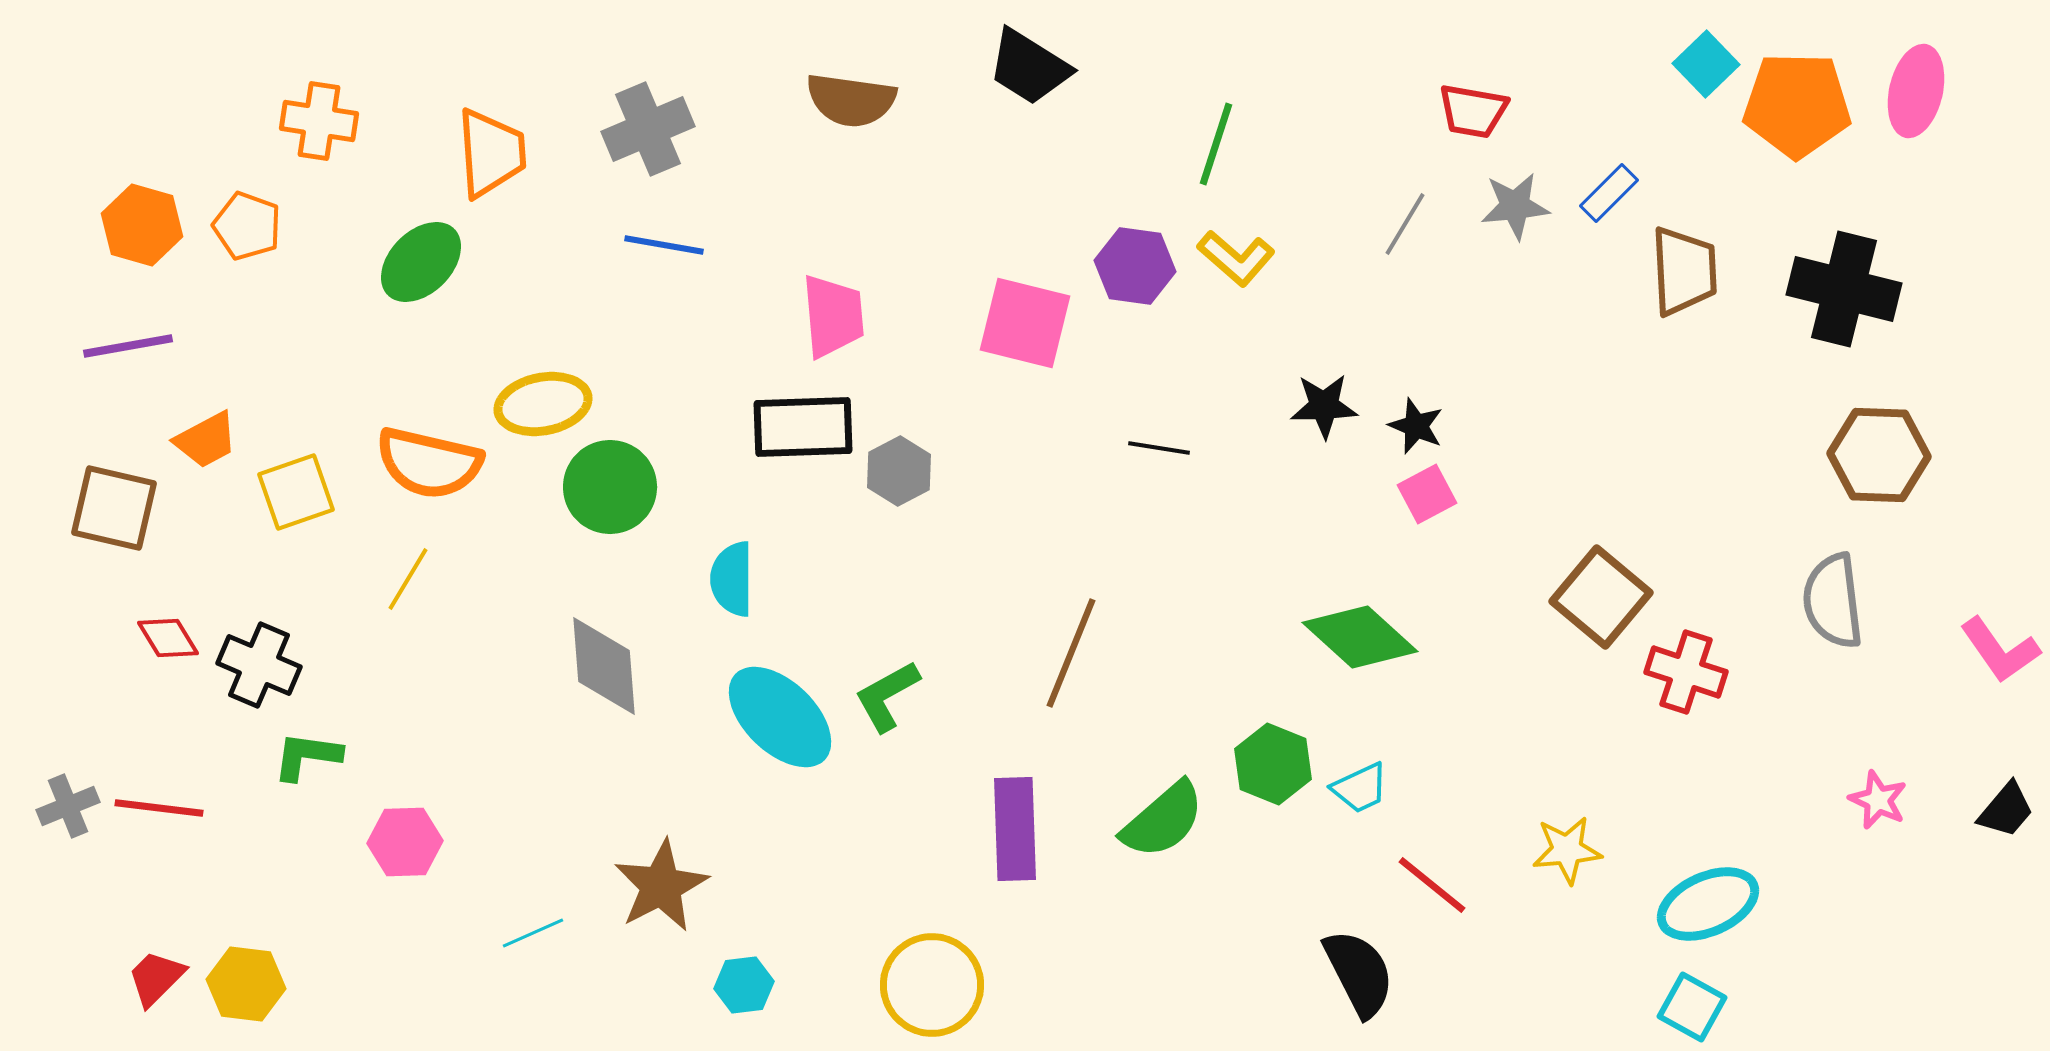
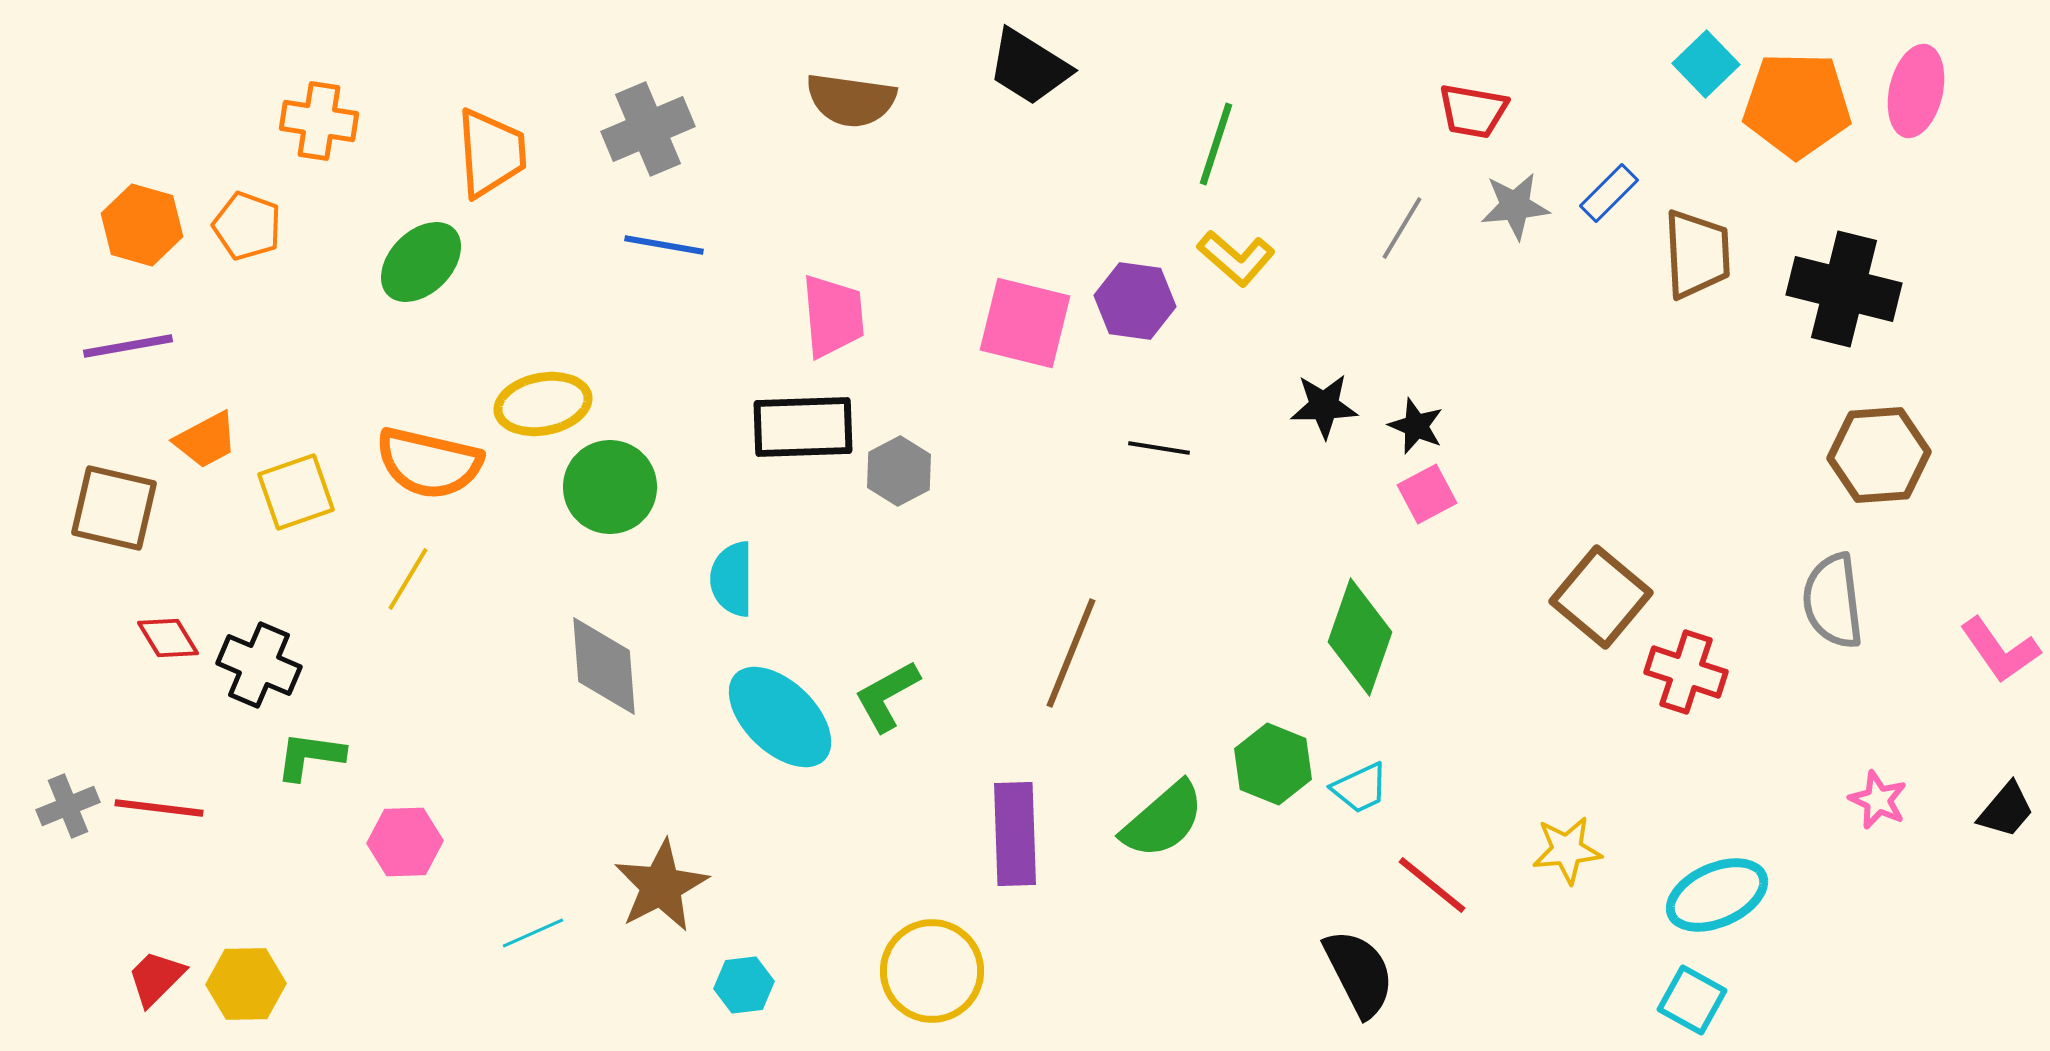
gray line at (1405, 224): moved 3 px left, 4 px down
purple hexagon at (1135, 266): moved 35 px down
brown trapezoid at (1684, 271): moved 13 px right, 17 px up
brown hexagon at (1879, 455): rotated 6 degrees counterclockwise
green diamond at (1360, 637): rotated 67 degrees clockwise
green L-shape at (307, 756): moved 3 px right
purple rectangle at (1015, 829): moved 5 px down
cyan ellipse at (1708, 904): moved 9 px right, 9 px up
yellow hexagon at (246, 984): rotated 8 degrees counterclockwise
yellow circle at (932, 985): moved 14 px up
cyan square at (1692, 1007): moved 7 px up
